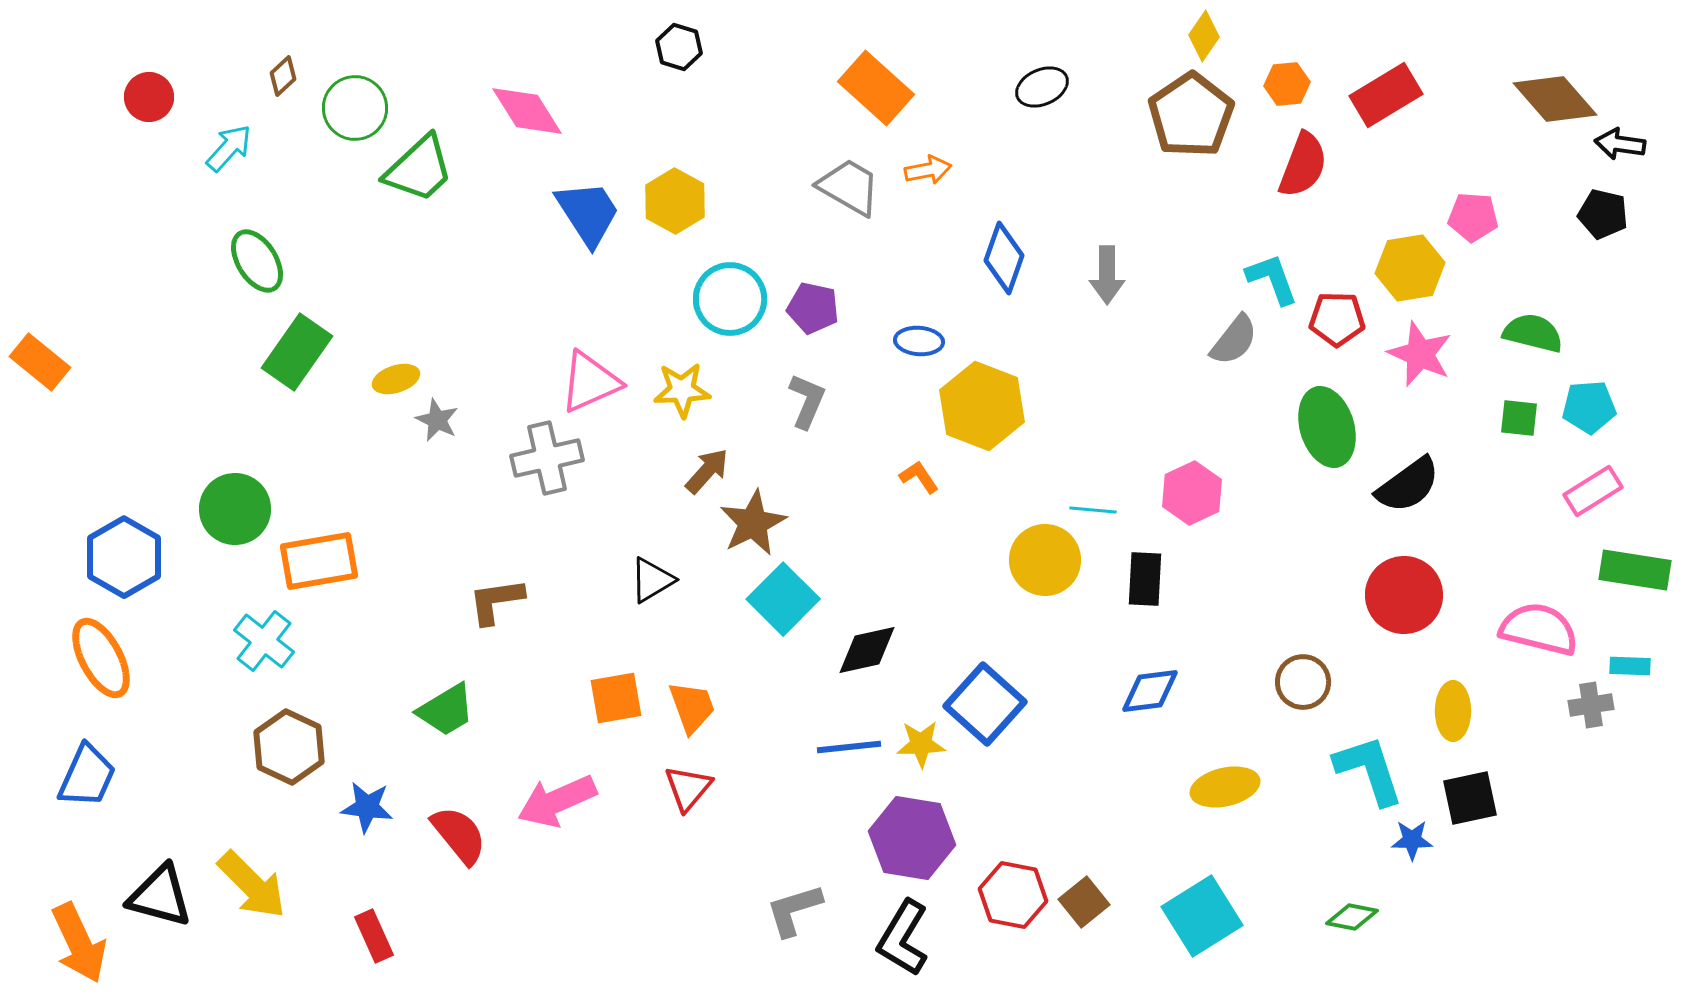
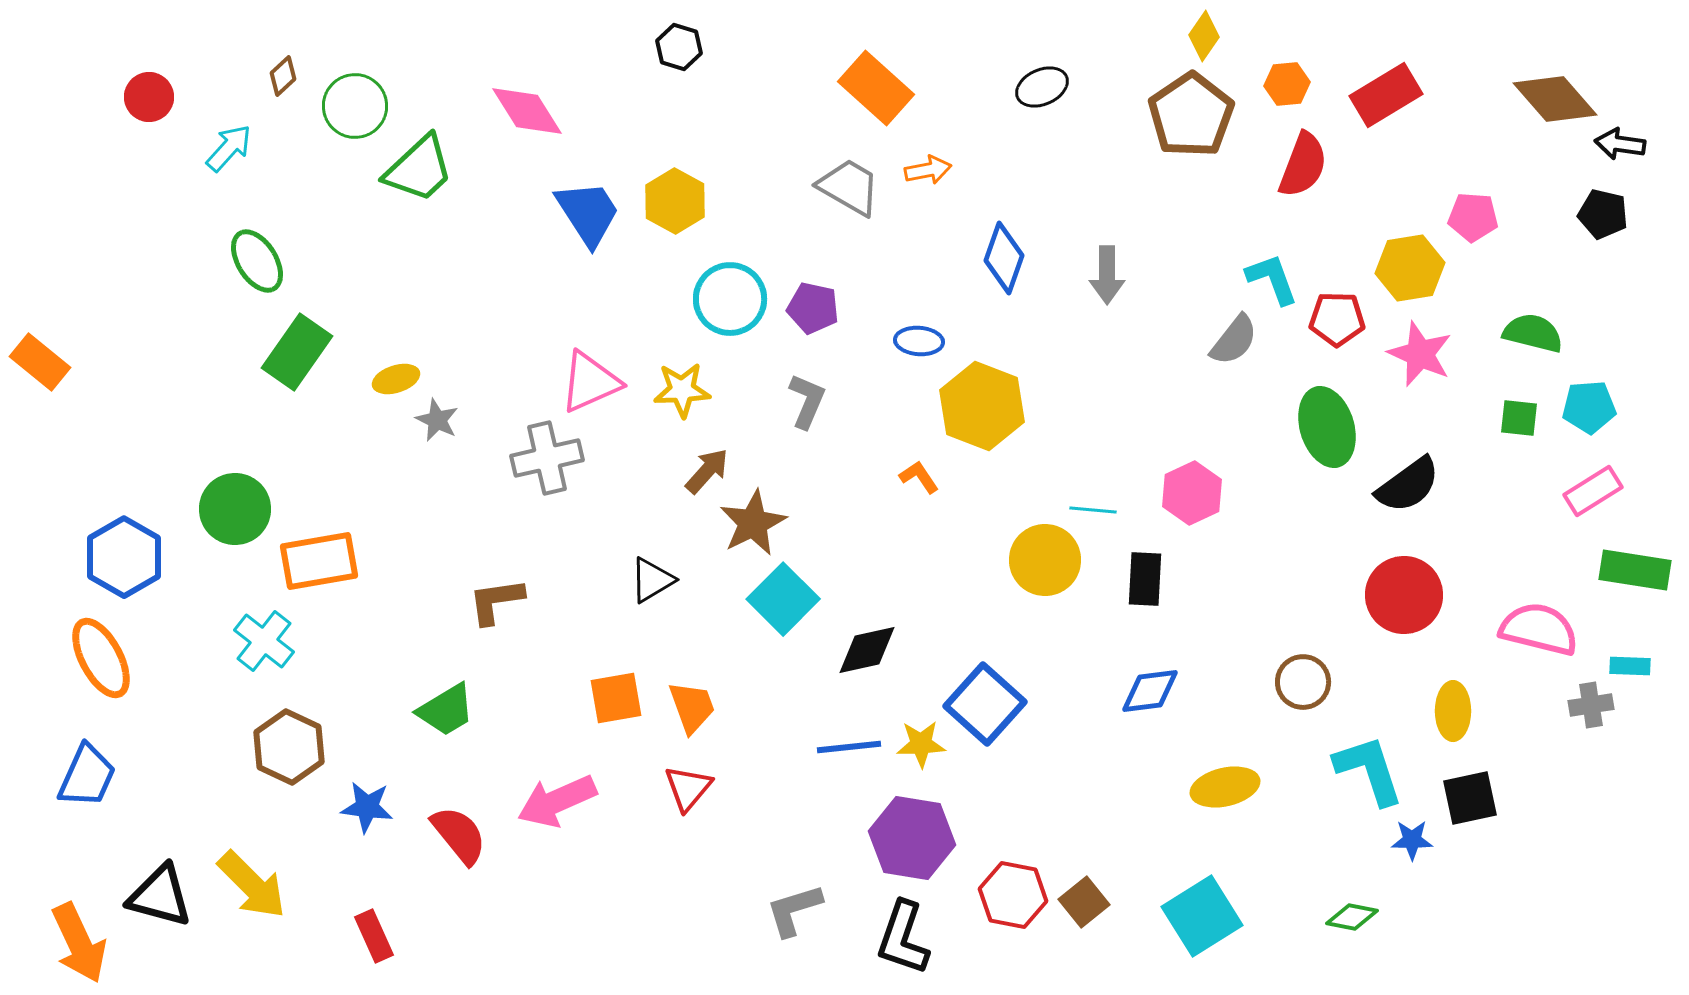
green circle at (355, 108): moved 2 px up
black L-shape at (903, 938): rotated 12 degrees counterclockwise
